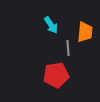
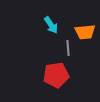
orange trapezoid: rotated 80 degrees clockwise
